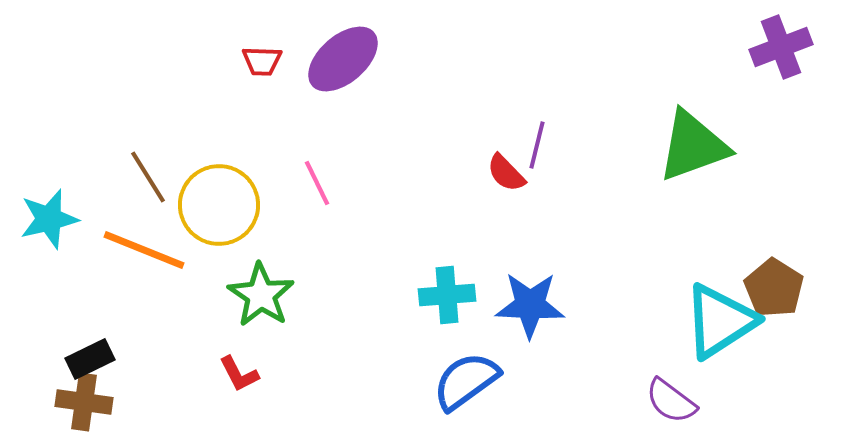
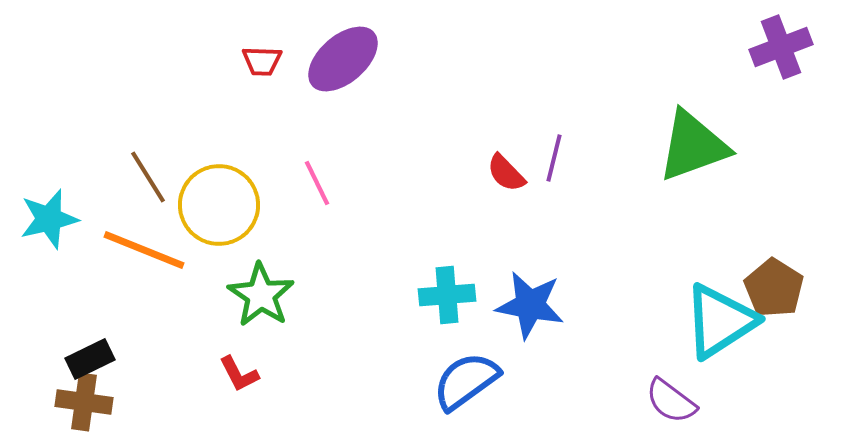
purple line: moved 17 px right, 13 px down
blue star: rotated 8 degrees clockwise
